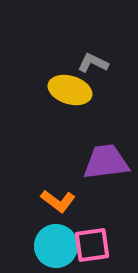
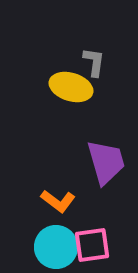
gray L-shape: moved 1 px right, 1 px up; rotated 72 degrees clockwise
yellow ellipse: moved 1 px right, 3 px up
purple trapezoid: rotated 81 degrees clockwise
cyan circle: moved 1 px down
